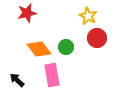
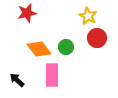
pink rectangle: rotated 10 degrees clockwise
